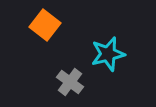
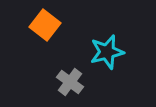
cyan star: moved 1 px left, 2 px up
